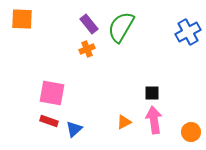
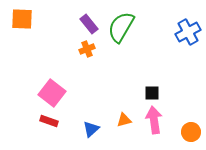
pink square: rotated 28 degrees clockwise
orange triangle: moved 2 px up; rotated 14 degrees clockwise
blue triangle: moved 17 px right
